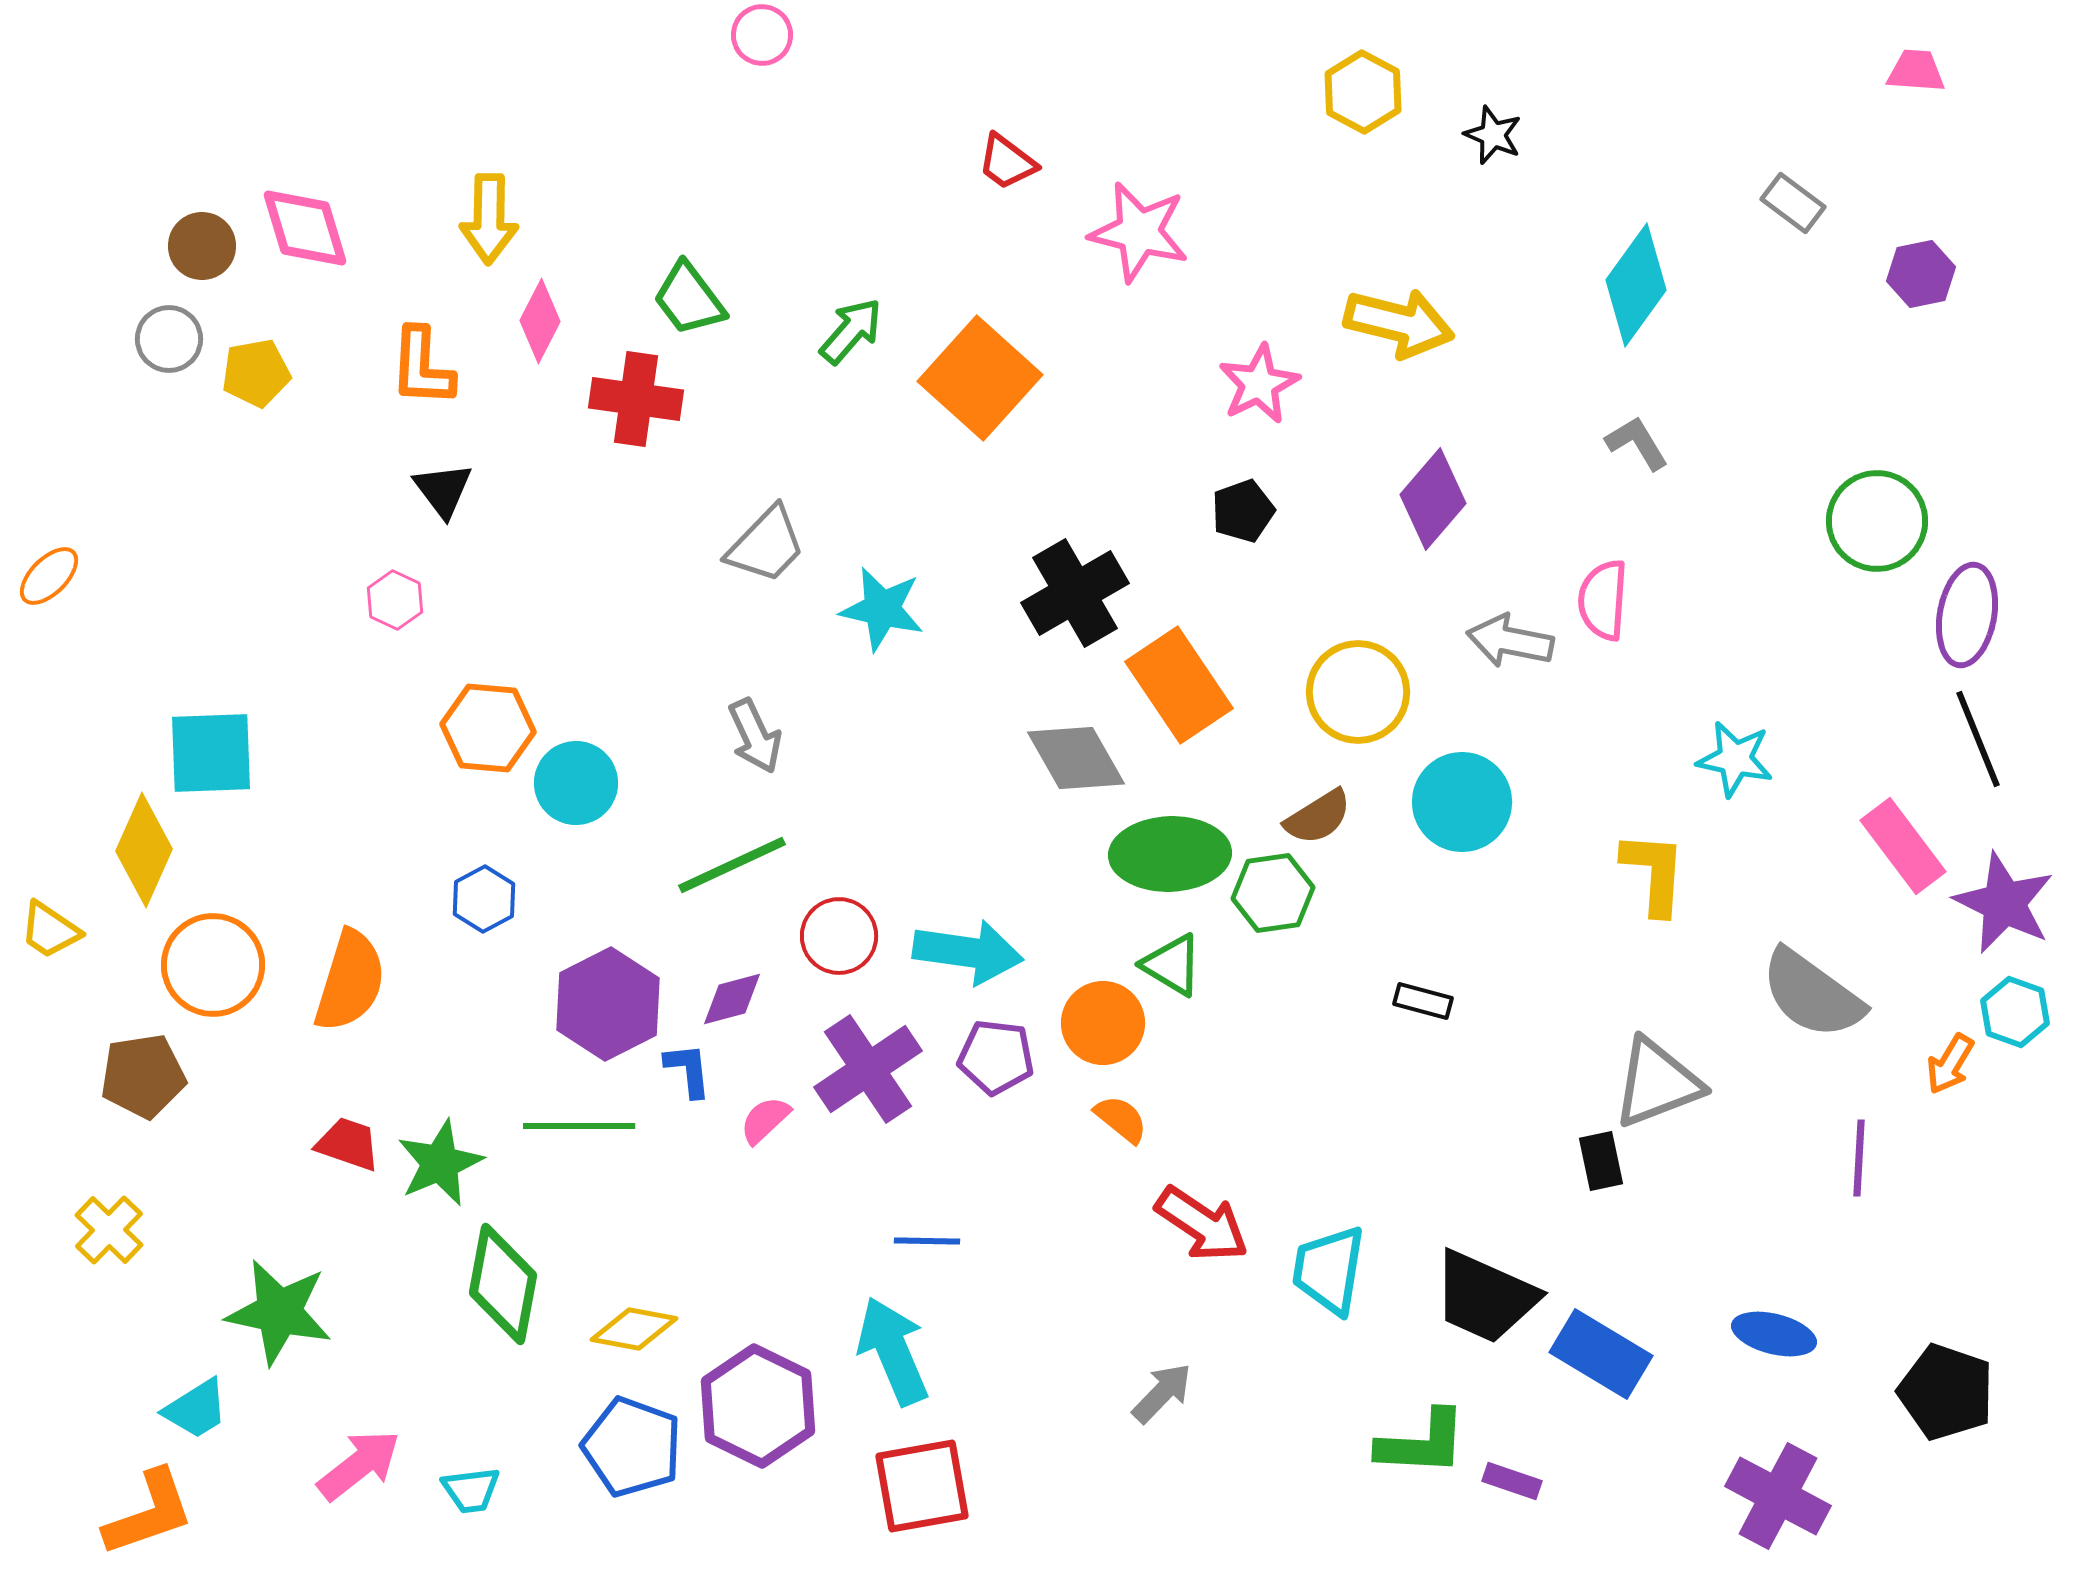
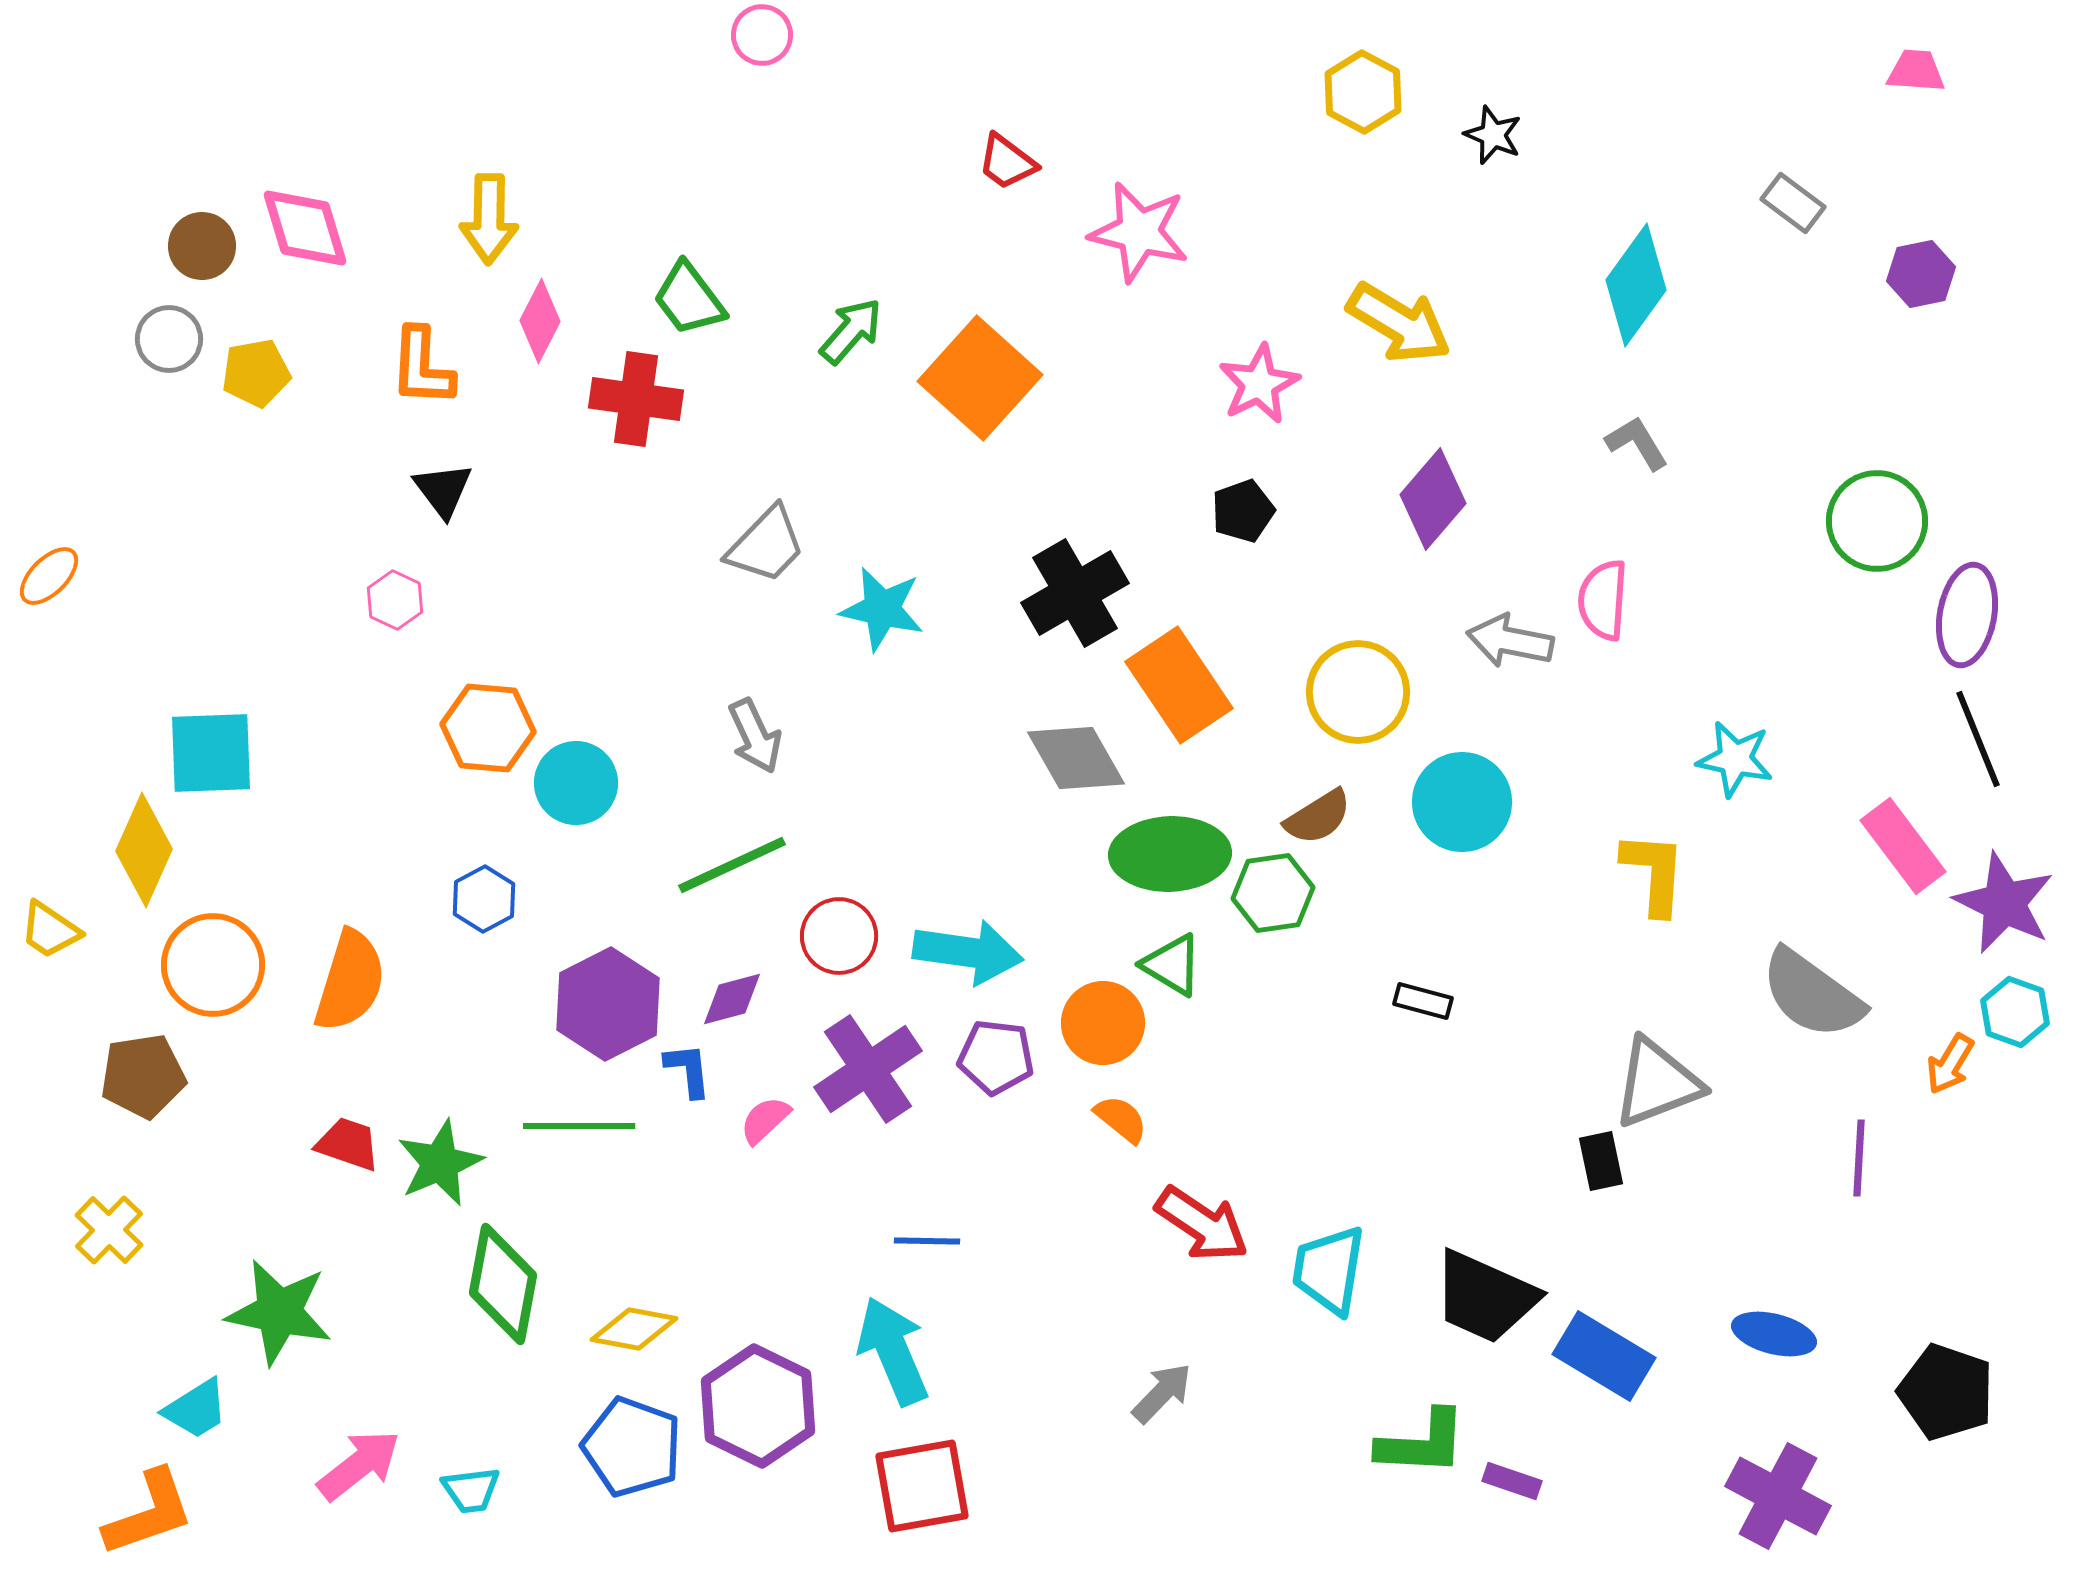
yellow arrow at (1399, 323): rotated 17 degrees clockwise
blue rectangle at (1601, 1354): moved 3 px right, 2 px down
